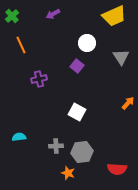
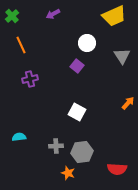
gray triangle: moved 1 px right, 1 px up
purple cross: moved 9 px left
